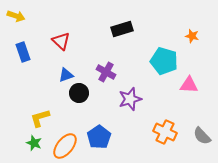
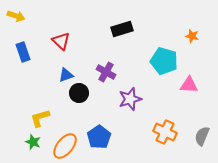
gray semicircle: rotated 66 degrees clockwise
green star: moved 1 px left, 1 px up
